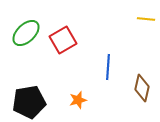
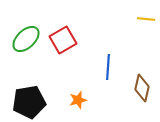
green ellipse: moved 6 px down
